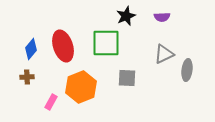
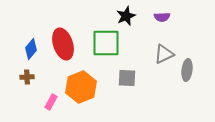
red ellipse: moved 2 px up
